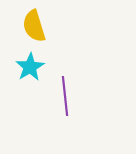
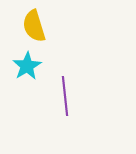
cyan star: moved 3 px left, 1 px up
